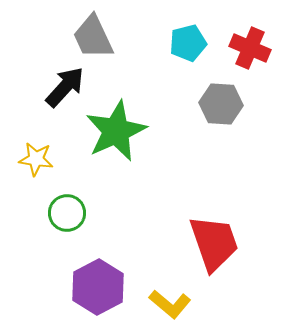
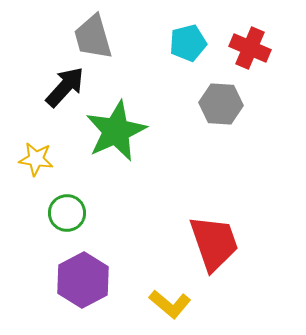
gray trapezoid: rotated 9 degrees clockwise
purple hexagon: moved 15 px left, 7 px up
